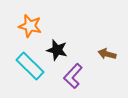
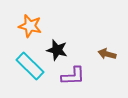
purple L-shape: rotated 135 degrees counterclockwise
